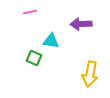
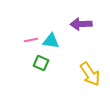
pink line: moved 1 px right, 28 px down
green square: moved 7 px right, 5 px down
yellow arrow: rotated 45 degrees counterclockwise
